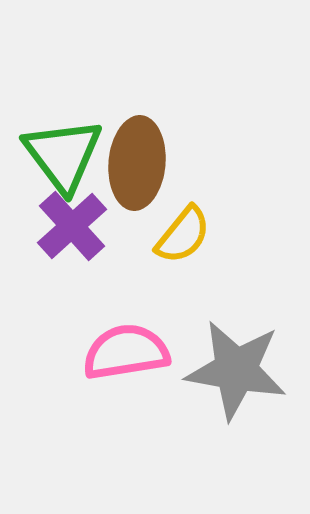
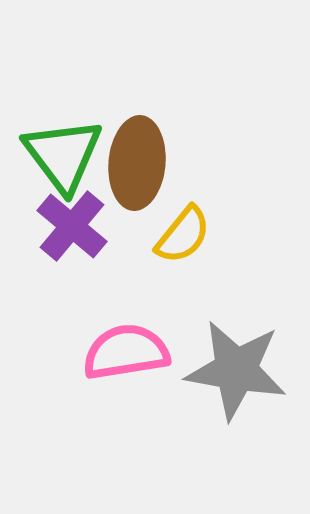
purple cross: rotated 8 degrees counterclockwise
